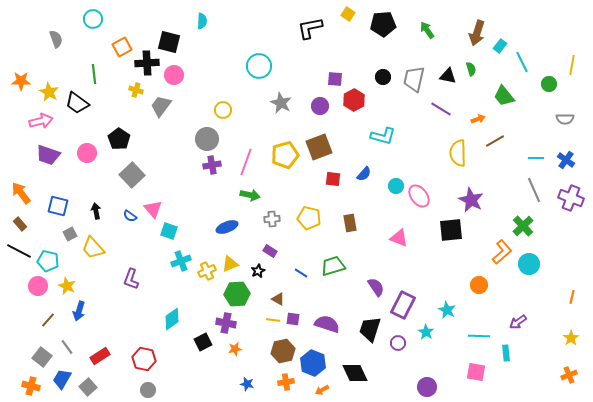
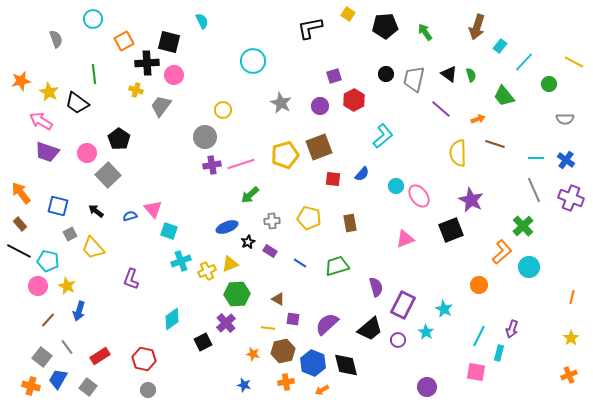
cyan semicircle at (202, 21): rotated 28 degrees counterclockwise
black pentagon at (383, 24): moved 2 px right, 2 px down
green arrow at (427, 30): moved 2 px left, 2 px down
brown arrow at (477, 33): moved 6 px up
orange square at (122, 47): moved 2 px right, 6 px up
cyan line at (522, 62): moved 2 px right; rotated 70 degrees clockwise
yellow line at (572, 65): moved 2 px right, 3 px up; rotated 72 degrees counterclockwise
cyan circle at (259, 66): moved 6 px left, 5 px up
green semicircle at (471, 69): moved 6 px down
black triangle at (448, 76): moved 1 px right, 2 px up; rotated 24 degrees clockwise
black circle at (383, 77): moved 3 px right, 3 px up
purple square at (335, 79): moved 1 px left, 3 px up; rotated 21 degrees counterclockwise
orange star at (21, 81): rotated 12 degrees counterclockwise
purple line at (441, 109): rotated 10 degrees clockwise
pink arrow at (41, 121): rotated 135 degrees counterclockwise
cyan L-shape at (383, 136): rotated 55 degrees counterclockwise
gray circle at (207, 139): moved 2 px left, 2 px up
brown line at (495, 141): moved 3 px down; rotated 48 degrees clockwise
purple trapezoid at (48, 155): moved 1 px left, 3 px up
pink line at (246, 162): moved 5 px left, 2 px down; rotated 52 degrees clockwise
blue semicircle at (364, 174): moved 2 px left
gray square at (132, 175): moved 24 px left
green arrow at (250, 195): rotated 126 degrees clockwise
black arrow at (96, 211): rotated 42 degrees counterclockwise
blue semicircle at (130, 216): rotated 128 degrees clockwise
gray cross at (272, 219): moved 2 px down
black square at (451, 230): rotated 15 degrees counterclockwise
pink triangle at (399, 238): moved 6 px right, 1 px down; rotated 42 degrees counterclockwise
cyan circle at (529, 264): moved 3 px down
green trapezoid at (333, 266): moved 4 px right
black star at (258, 271): moved 10 px left, 29 px up
blue line at (301, 273): moved 1 px left, 10 px up
purple semicircle at (376, 287): rotated 18 degrees clockwise
cyan star at (447, 310): moved 3 px left, 1 px up
yellow line at (273, 320): moved 5 px left, 8 px down
purple arrow at (518, 322): moved 6 px left, 7 px down; rotated 36 degrees counterclockwise
purple cross at (226, 323): rotated 36 degrees clockwise
purple semicircle at (327, 324): rotated 60 degrees counterclockwise
black trapezoid at (370, 329): rotated 148 degrees counterclockwise
cyan line at (479, 336): rotated 65 degrees counterclockwise
purple circle at (398, 343): moved 3 px up
orange star at (235, 349): moved 18 px right, 5 px down; rotated 24 degrees clockwise
cyan rectangle at (506, 353): moved 7 px left; rotated 21 degrees clockwise
black diamond at (355, 373): moved 9 px left, 8 px up; rotated 12 degrees clockwise
blue trapezoid at (62, 379): moved 4 px left
blue star at (247, 384): moved 3 px left, 1 px down
gray square at (88, 387): rotated 12 degrees counterclockwise
